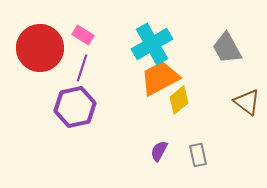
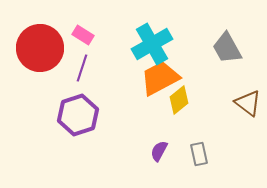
brown triangle: moved 1 px right, 1 px down
purple hexagon: moved 3 px right, 8 px down; rotated 6 degrees counterclockwise
gray rectangle: moved 1 px right, 1 px up
